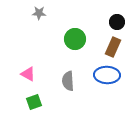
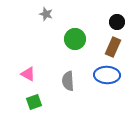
gray star: moved 7 px right, 1 px down; rotated 16 degrees clockwise
